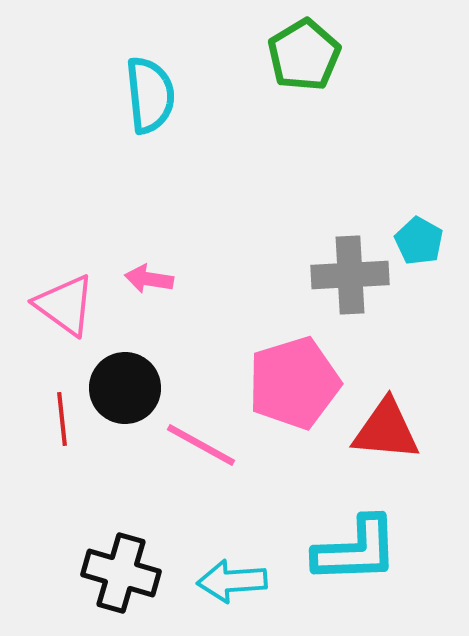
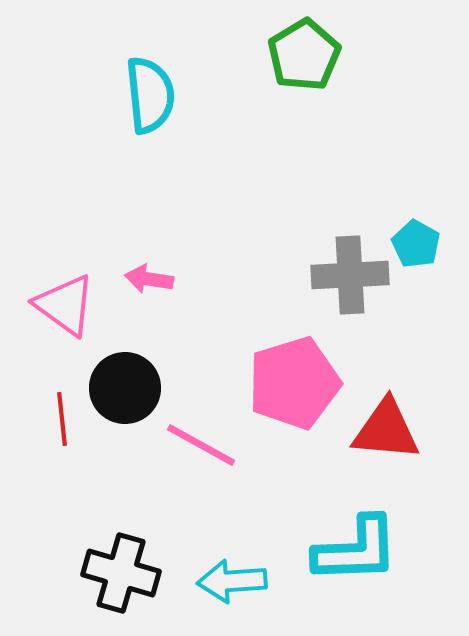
cyan pentagon: moved 3 px left, 3 px down
